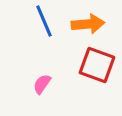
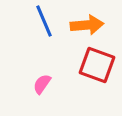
orange arrow: moved 1 px left, 1 px down
